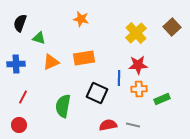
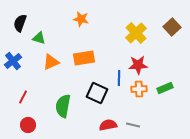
blue cross: moved 3 px left, 3 px up; rotated 36 degrees counterclockwise
green rectangle: moved 3 px right, 11 px up
red circle: moved 9 px right
